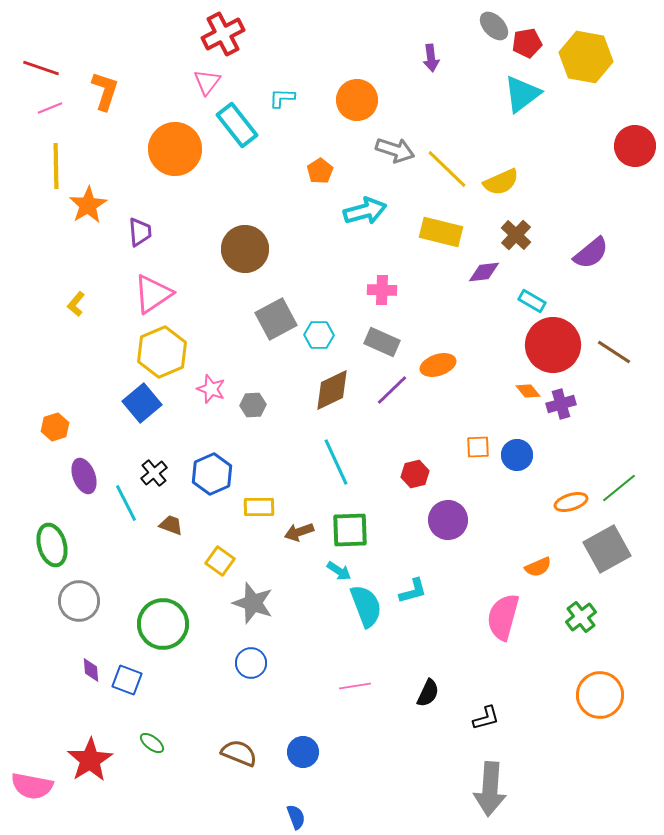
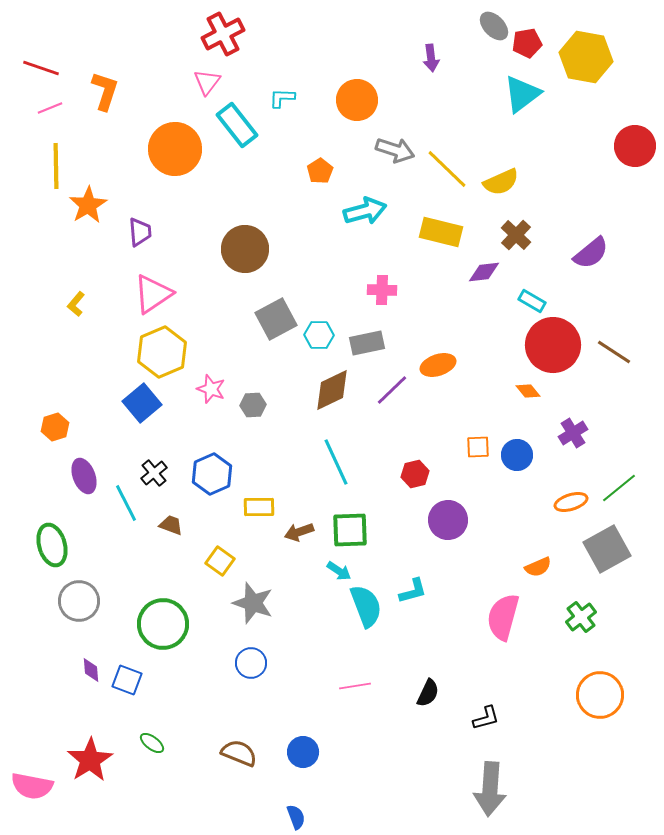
gray rectangle at (382, 342): moved 15 px left, 1 px down; rotated 36 degrees counterclockwise
purple cross at (561, 404): moved 12 px right, 29 px down; rotated 16 degrees counterclockwise
